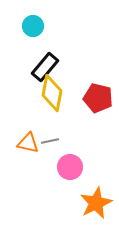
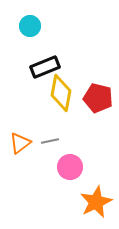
cyan circle: moved 3 px left
black rectangle: rotated 28 degrees clockwise
yellow diamond: moved 9 px right
orange triangle: moved 8 px left; rotated 50 degrees counterclockwise
orange star: moved 1 px up
